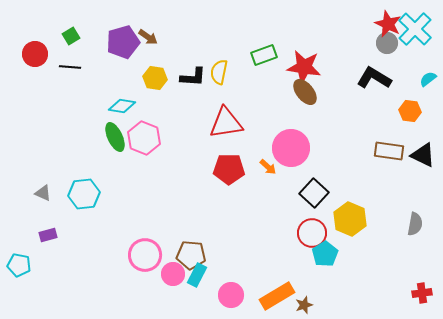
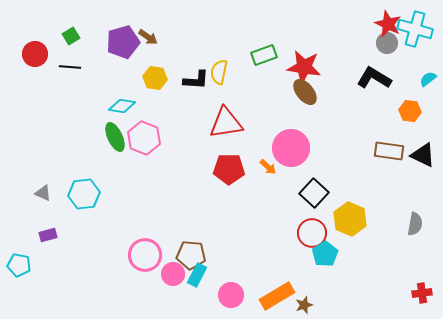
cyan cross at (415, 29): rotated 28 degrees counterclockwise
black L-shape at (193, 77): moved 3 px right, 3 px down
